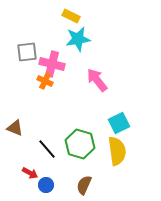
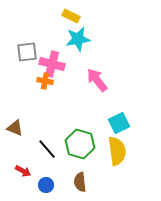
orange cross: rotated 14 degrees counterclockwise
red arrow: moved 7 px left, 2 px up
brown semicircle: moved 4 px left, 3 px up; rotated 30 degrees counterclockwise
